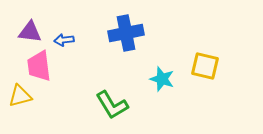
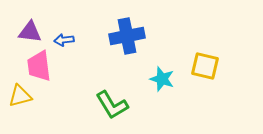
blue cross: moved 1 px right, 3 px down
